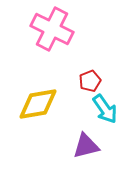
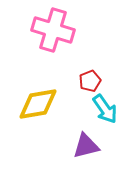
pink cross: moved 1 px right, 1 px down; rotated 9 degrees counterclockwise
